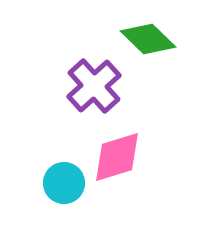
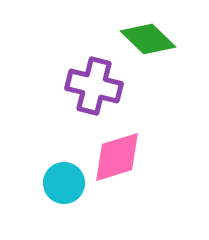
purple cross: rotated 34 degrees counterclockwise
